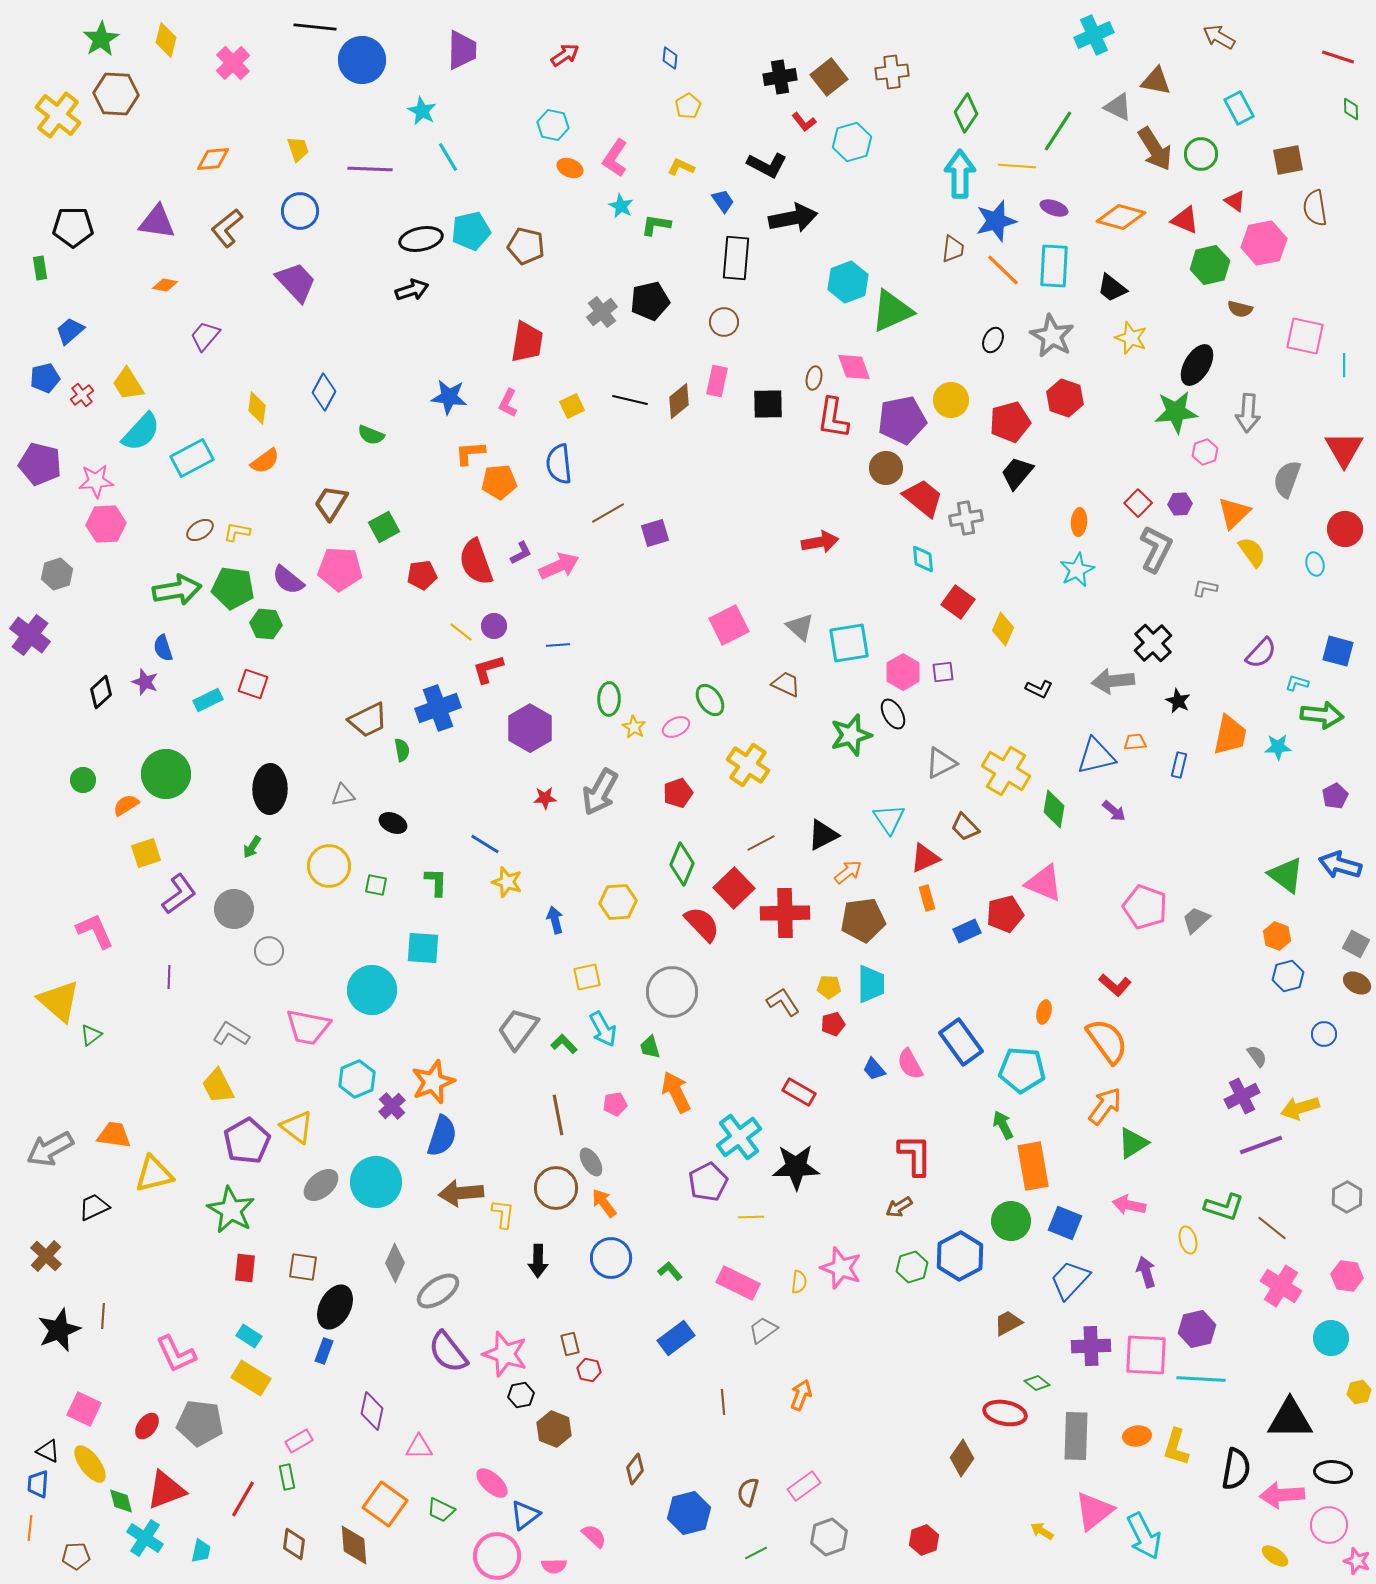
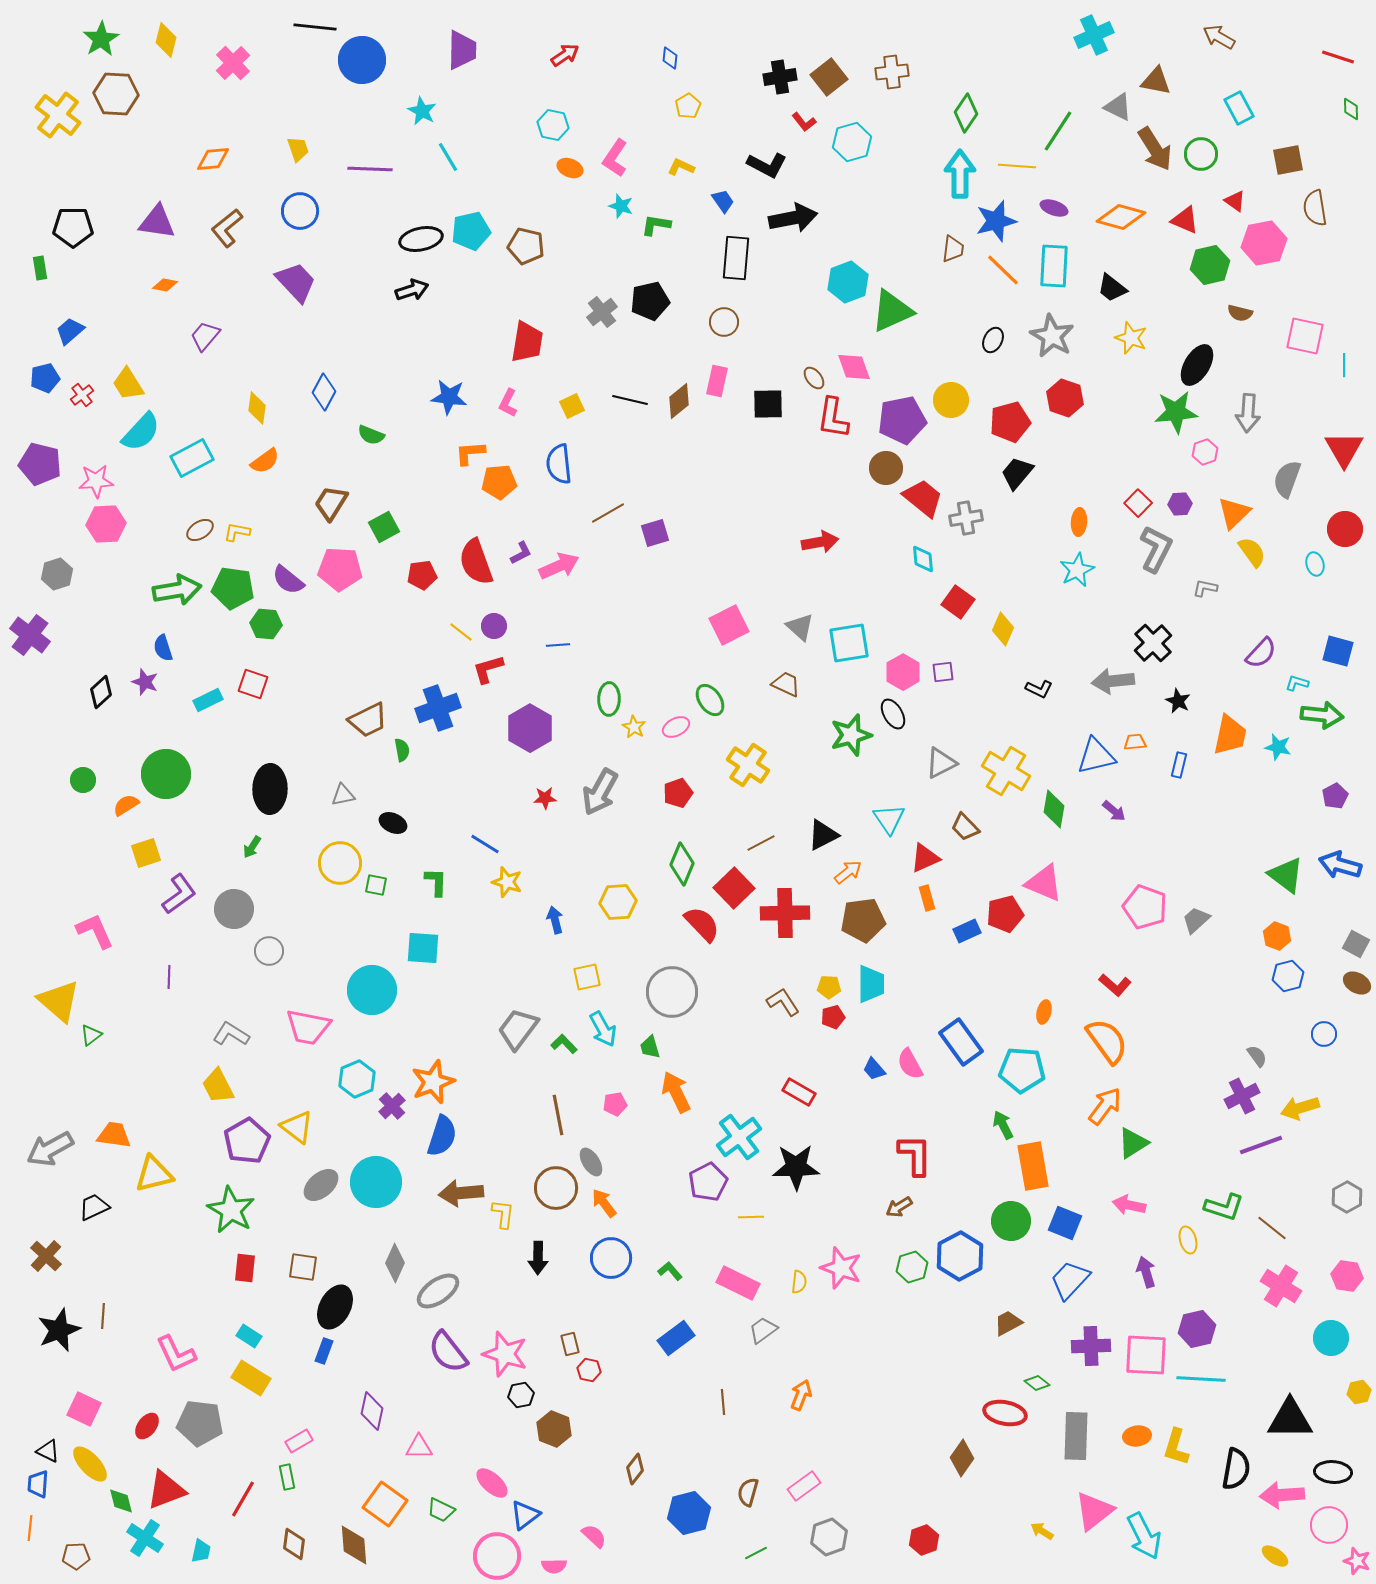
cyan star at (621, 206): rotated 10 degrees counterclockwise
brown semicircle at (1240, 309): moved 4 px down
brown ellipse at (814, 378): rotated 50 degrees counterclockwise
cyan star at (1278, 747): rotated 16 degrees clockwise
yellow circle at (329, 866): moved 11 px right, 3 px up
red pentagon at (833, 1024): moved 7 px up
black arrow at (538, 1261): moved 3 px up
yellow ellipse at (90, 1464): rotated 6 degrees counterclockwise
